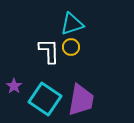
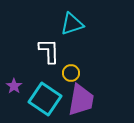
yellow circle: moved 26 px down
